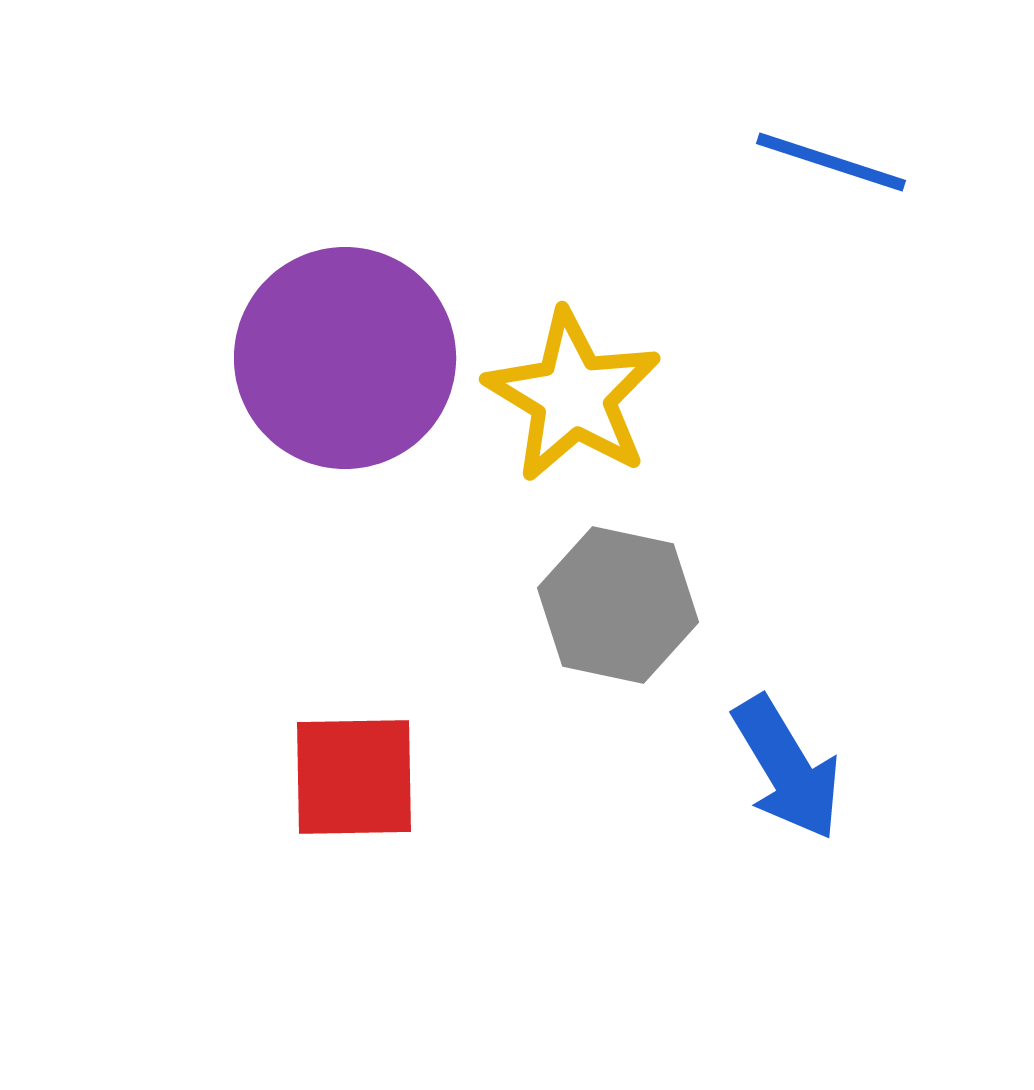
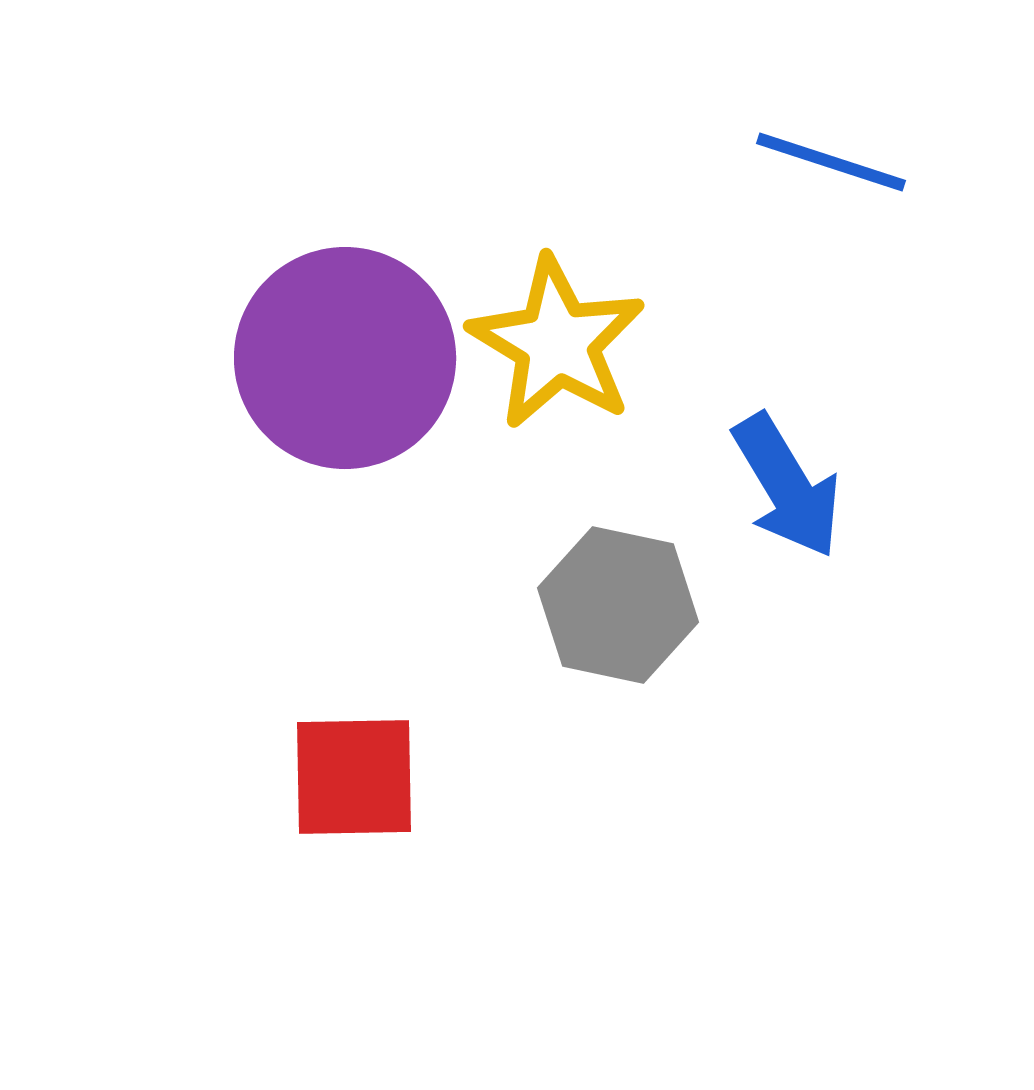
yellow star: moved 16 px left, 53 px up
blue arrow: moved 282 px up
